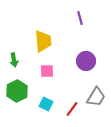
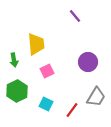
purple line: moved 5 px left, 2 px up; rotated 24 degrees counterclockwise
yellow trapezoid: moved 7 px left, 3 px down
purple circle: moved 2 px right, 1 px down
pink square: rotated 24 degrees counterclockwise
red line: moved 1 px down
